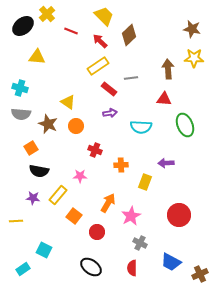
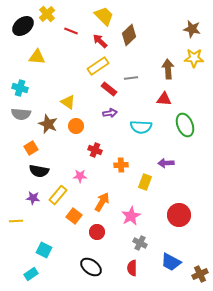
orange arrow at (108, 203): moved 6 px left, 1 px up
cyan rectangle at (23, 269): moved 8 px right, 5 px down
